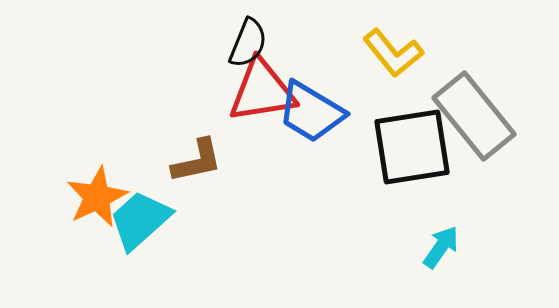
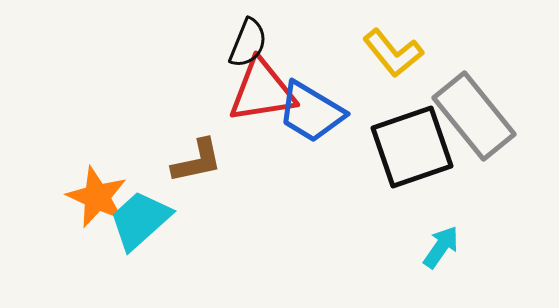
black square: rotated 10 degrees counterclockwise
orange star: rotated 22 degrees counterclockwise
